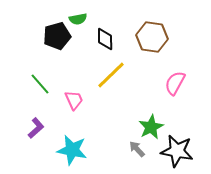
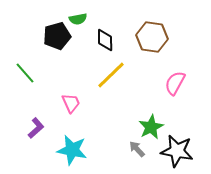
black diamond: moved 1 px down
green line: moved 15 px left, 11 px up
pink trapezoid: moved 3 px left, 3 px down
